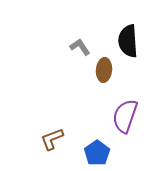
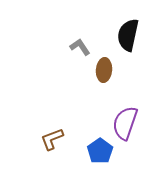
black semicircle: moved 6 px up; rotated 16 degrees clockwise
purple semicircle: moved 7 px down
blue pentagon: moved 3 px right, 2 px up
